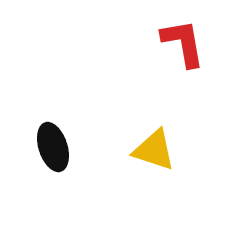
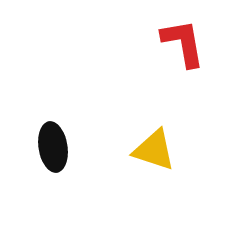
black ellipse: rotated 9 degrees clockwise
